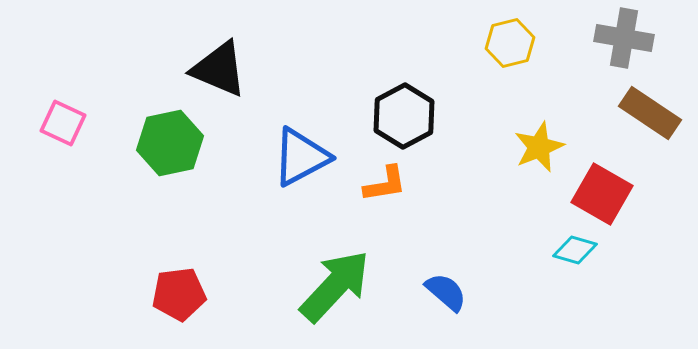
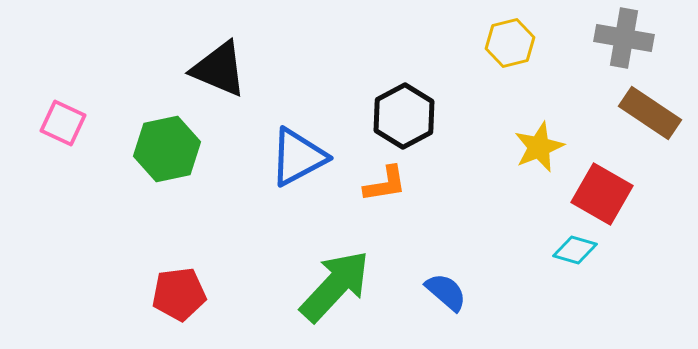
green hexagon: moved 3 px left, 6 px down
blue triangle: moved 3 px left
